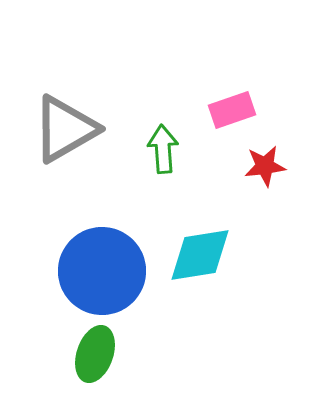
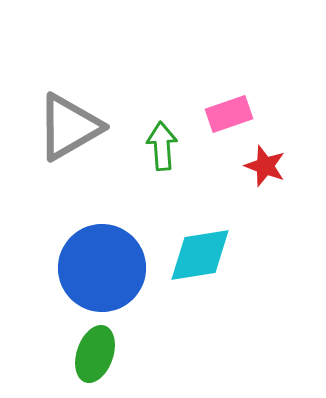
pink rectangle: moved 3 px left, 4 px down
gray triangle: moved 4 px right, 2 px up
green arrow: moved 1 px left, 3 px up
red star: rotated 27 degrees clockwise
blue circle: moved 3 px up
